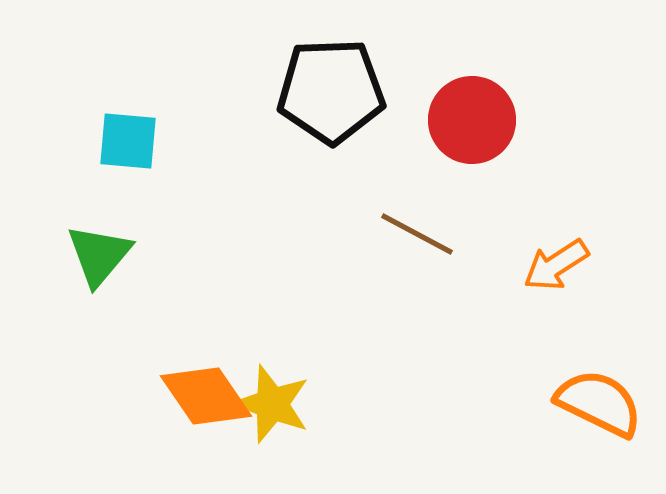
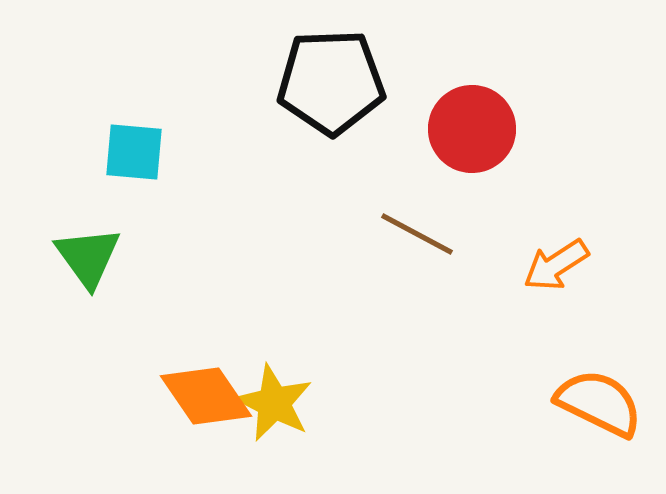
black pentagon: moved 9 px up
red circle: moved 9 px down
cyan square: moved 6 px right, 11 px down
green triangle: moved 11 px left, 2 px down; rotated 16 degrees counterclockwise
yellow star: moved 2 px right, 1 px up; rotated 6 degrees clockwise
